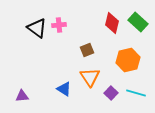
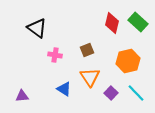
pink cross: moved 4 px left, 30 px down; rotated 16 degrees clockwise
orange hexagon: moved 1 px down
cyan line: rotated 30 degrees clockwise
